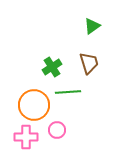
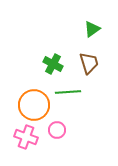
green triangle: moved 3 px down
green cross: moved 1 px right, 3 px up; rotated 30 degrees counterclockwise
pink cross: rotated 20 degrees clockwise
